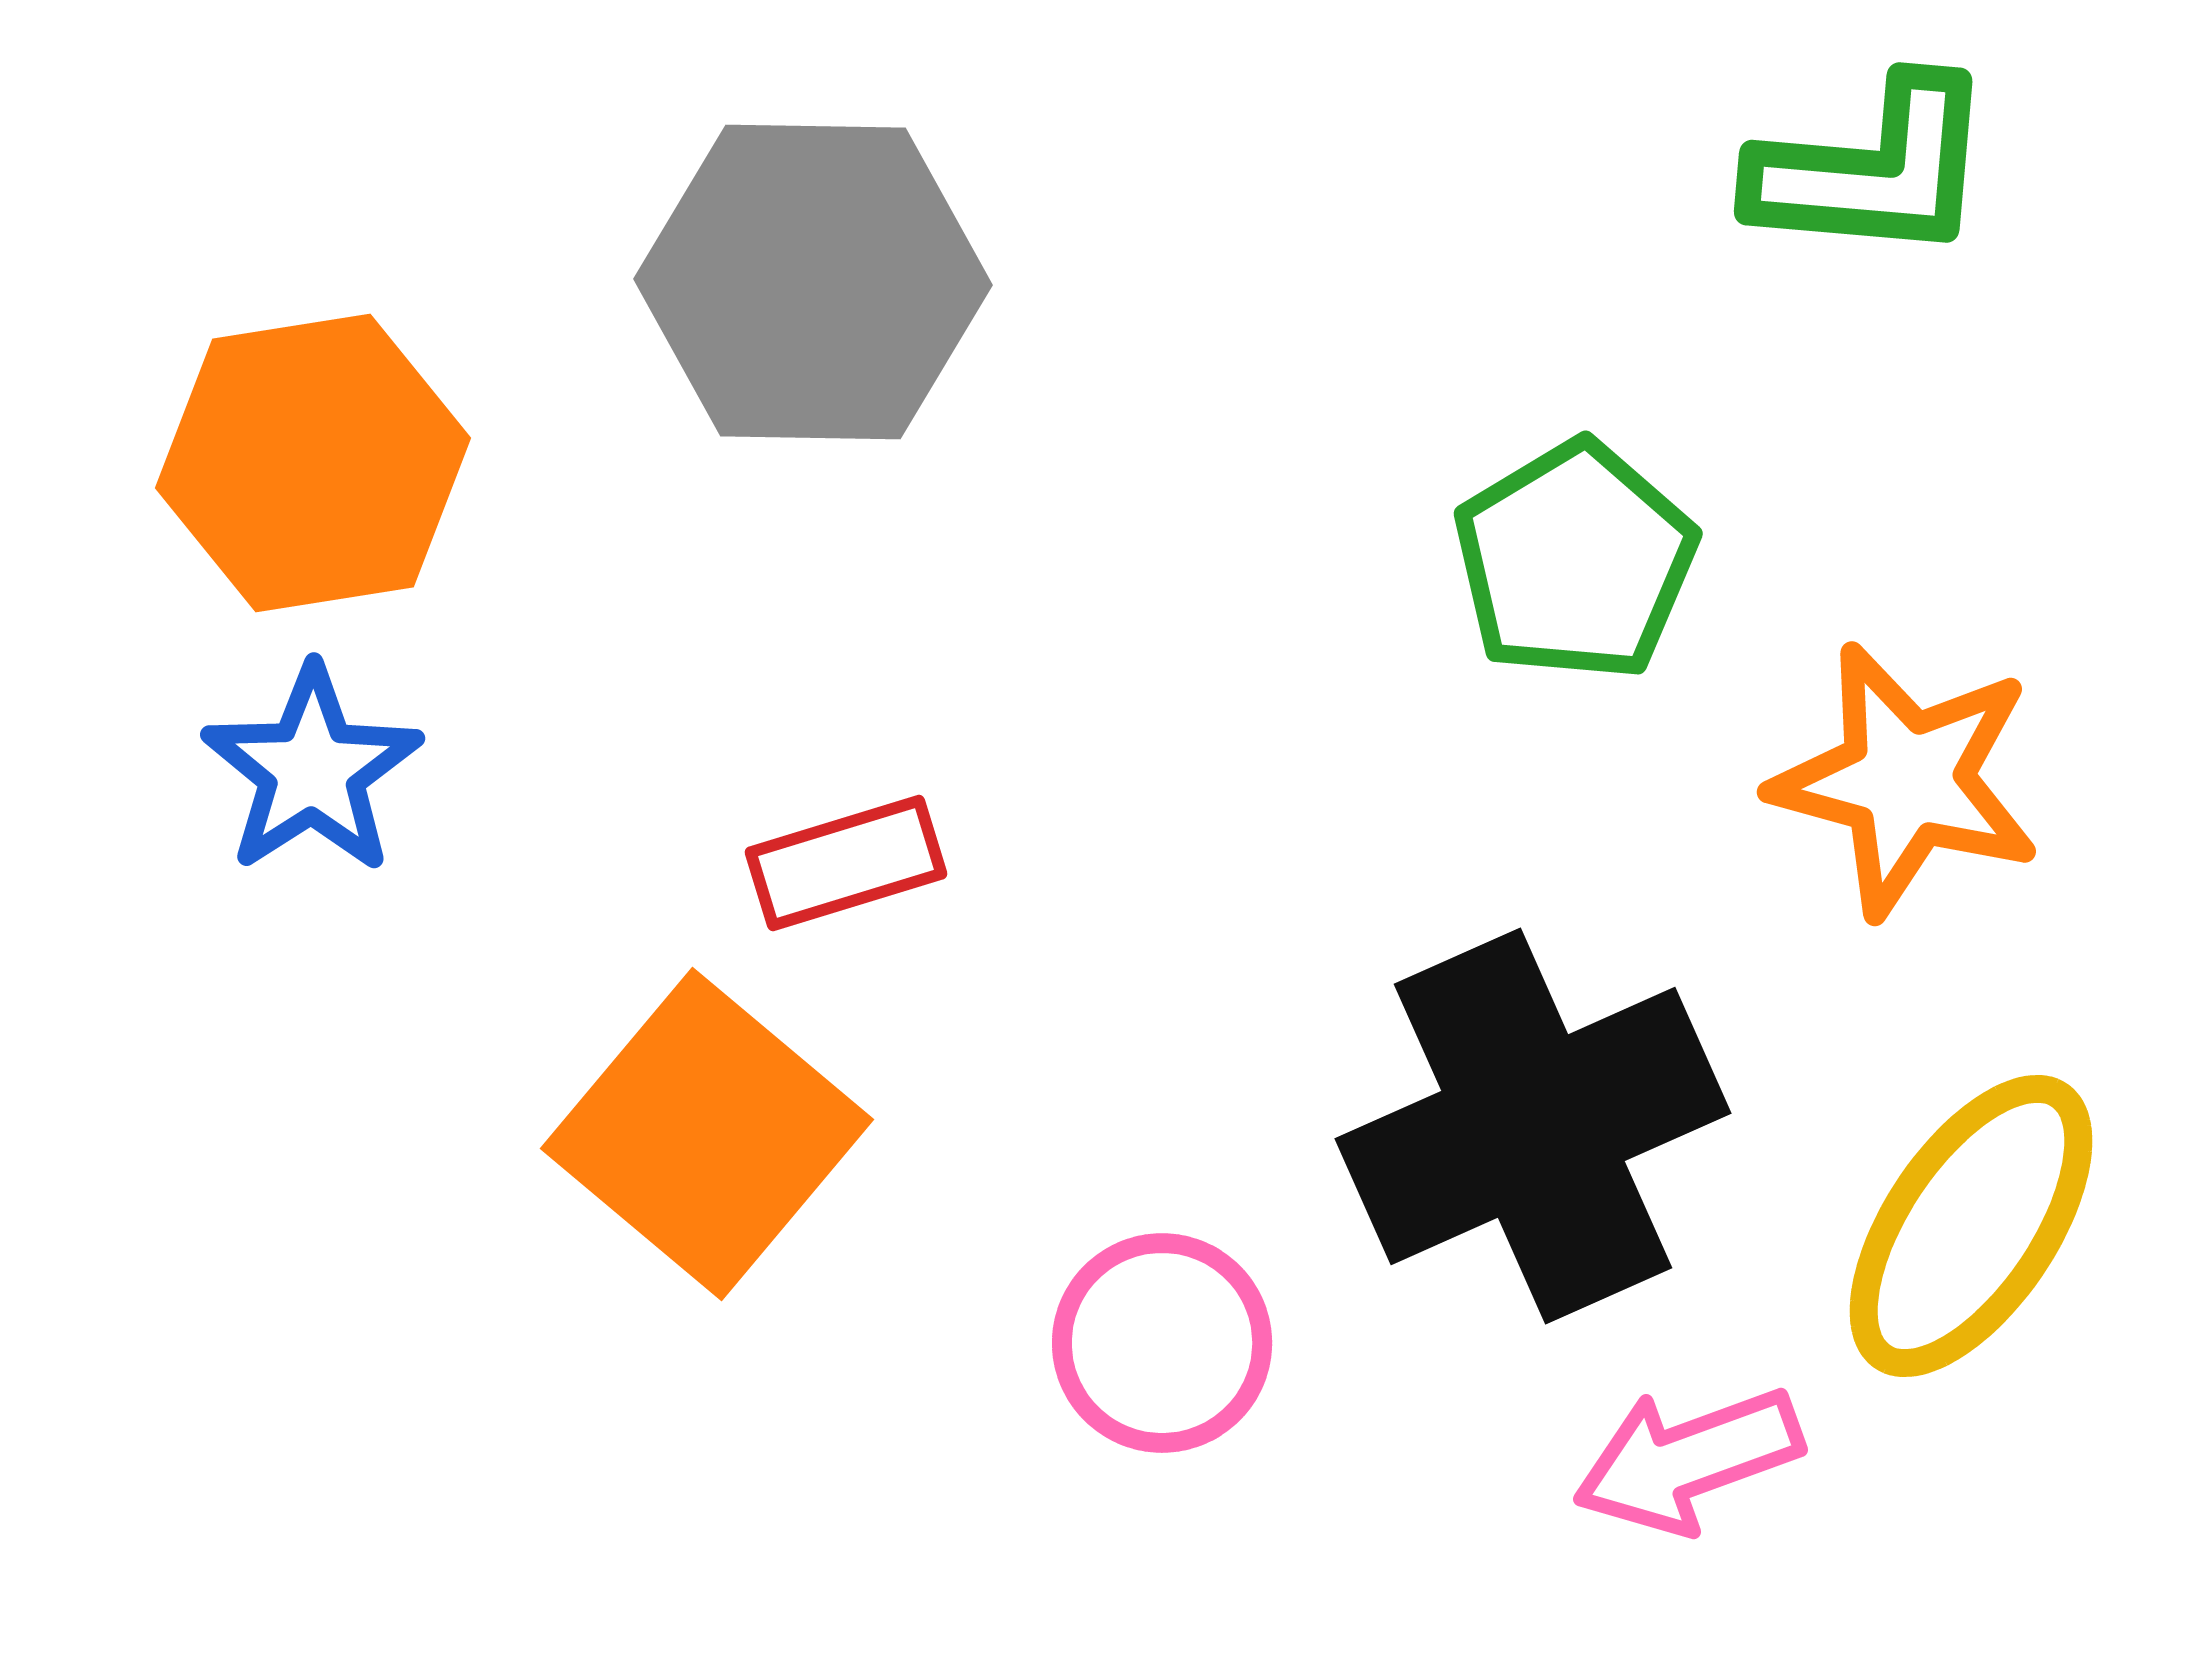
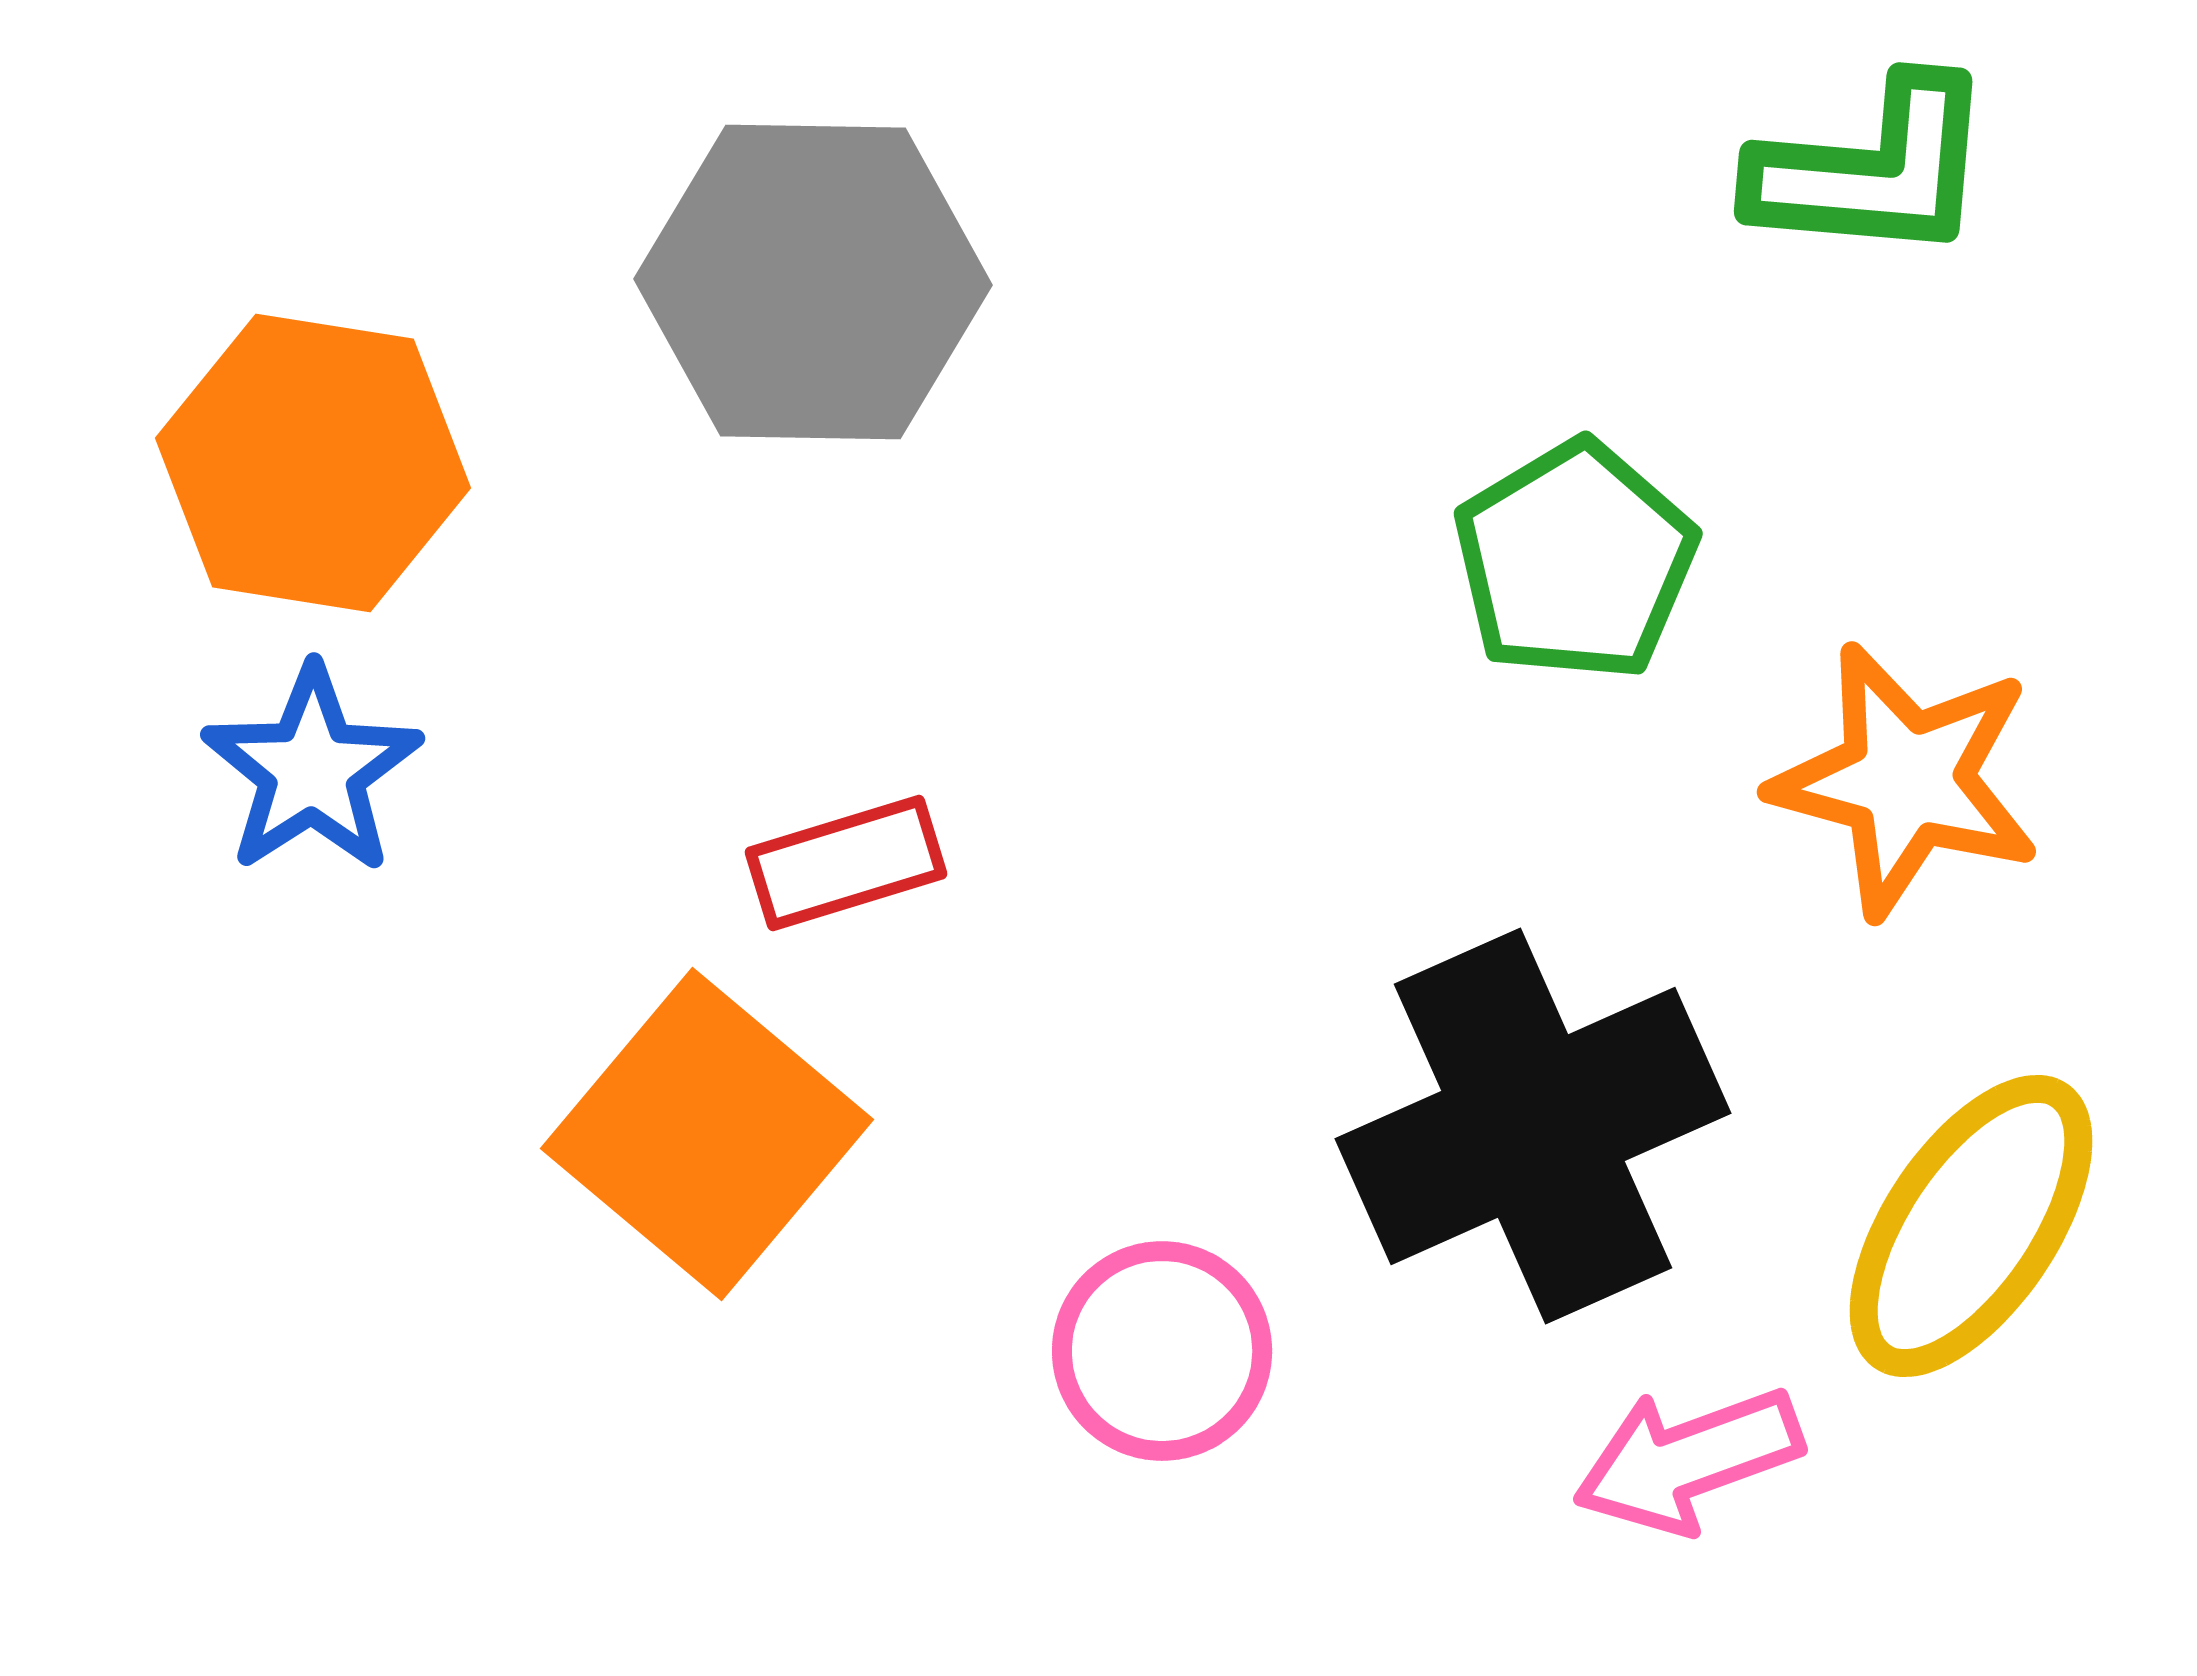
orange hexagon: rotated 18 degrees clockwise
pink circle: moved 8 px down
